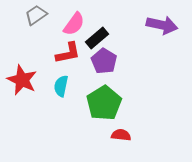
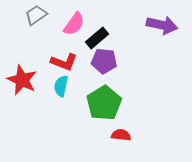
red L-shape: moved 4 px left, 9 px down; rotated 32 degrees clockwise
purple pentagon: rotated 25 degrees counterclockwise
